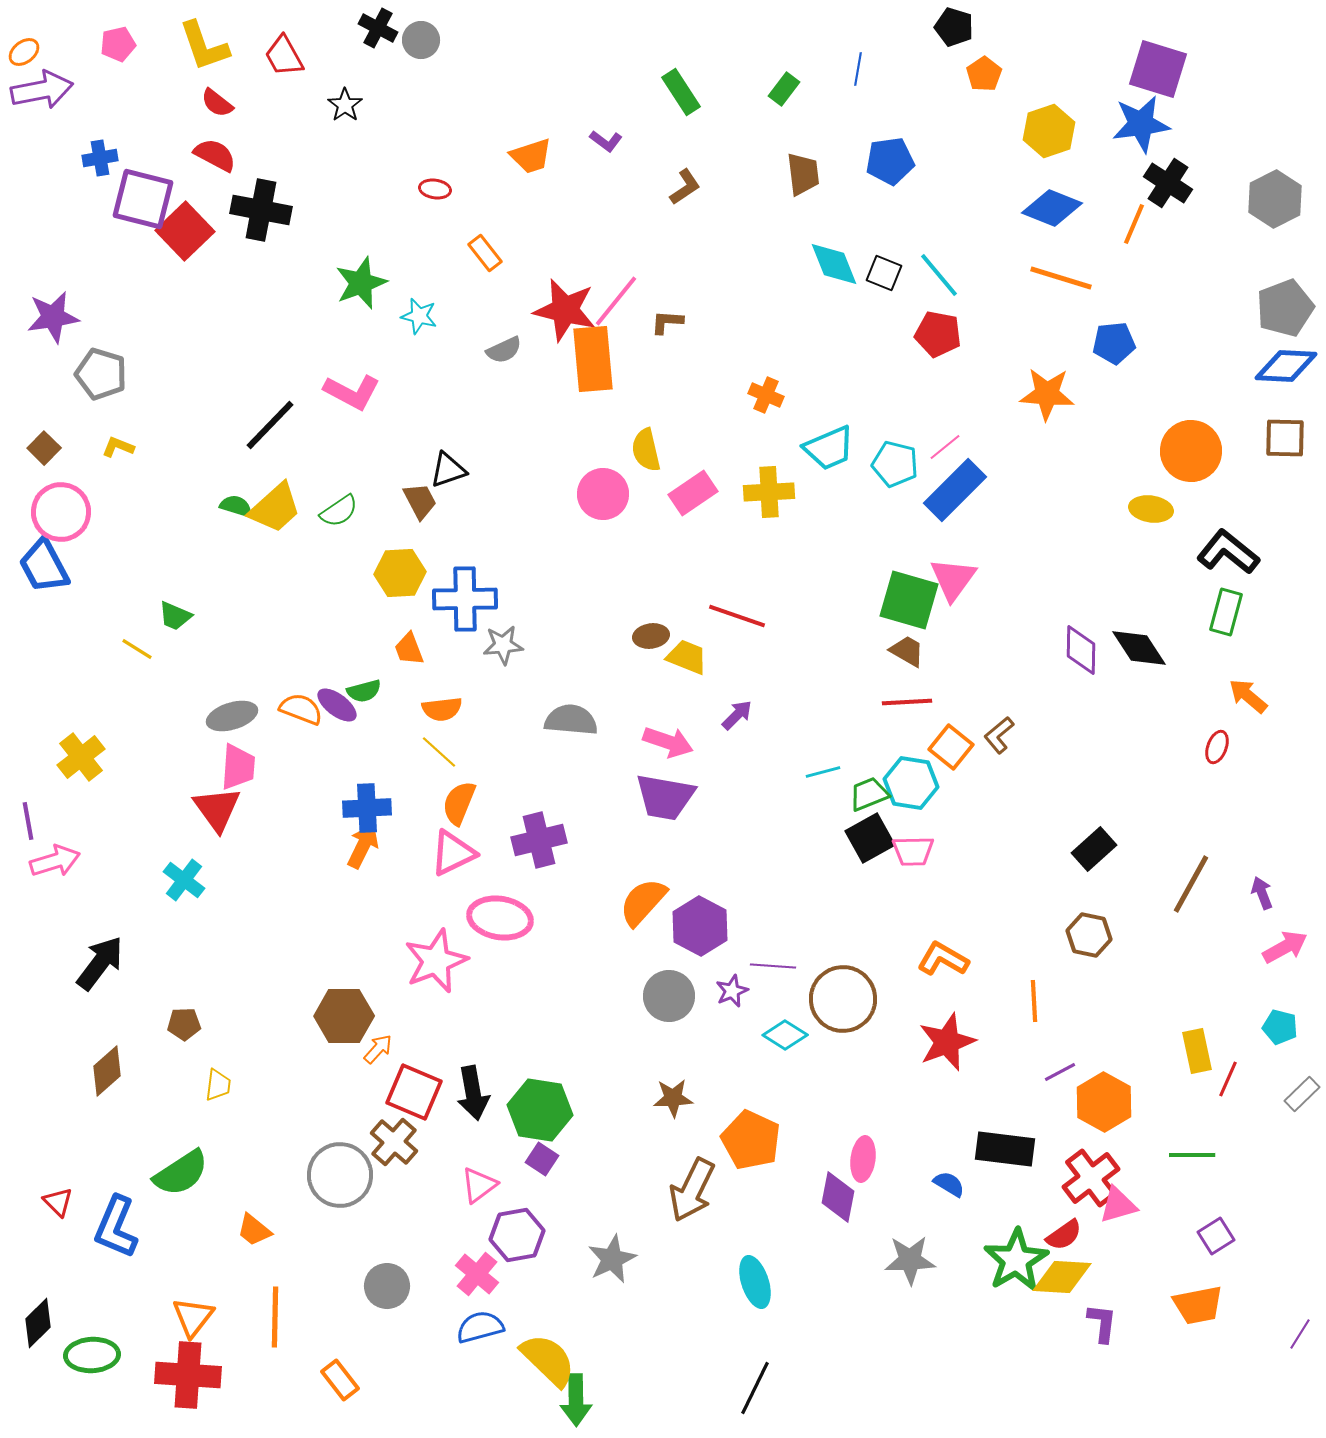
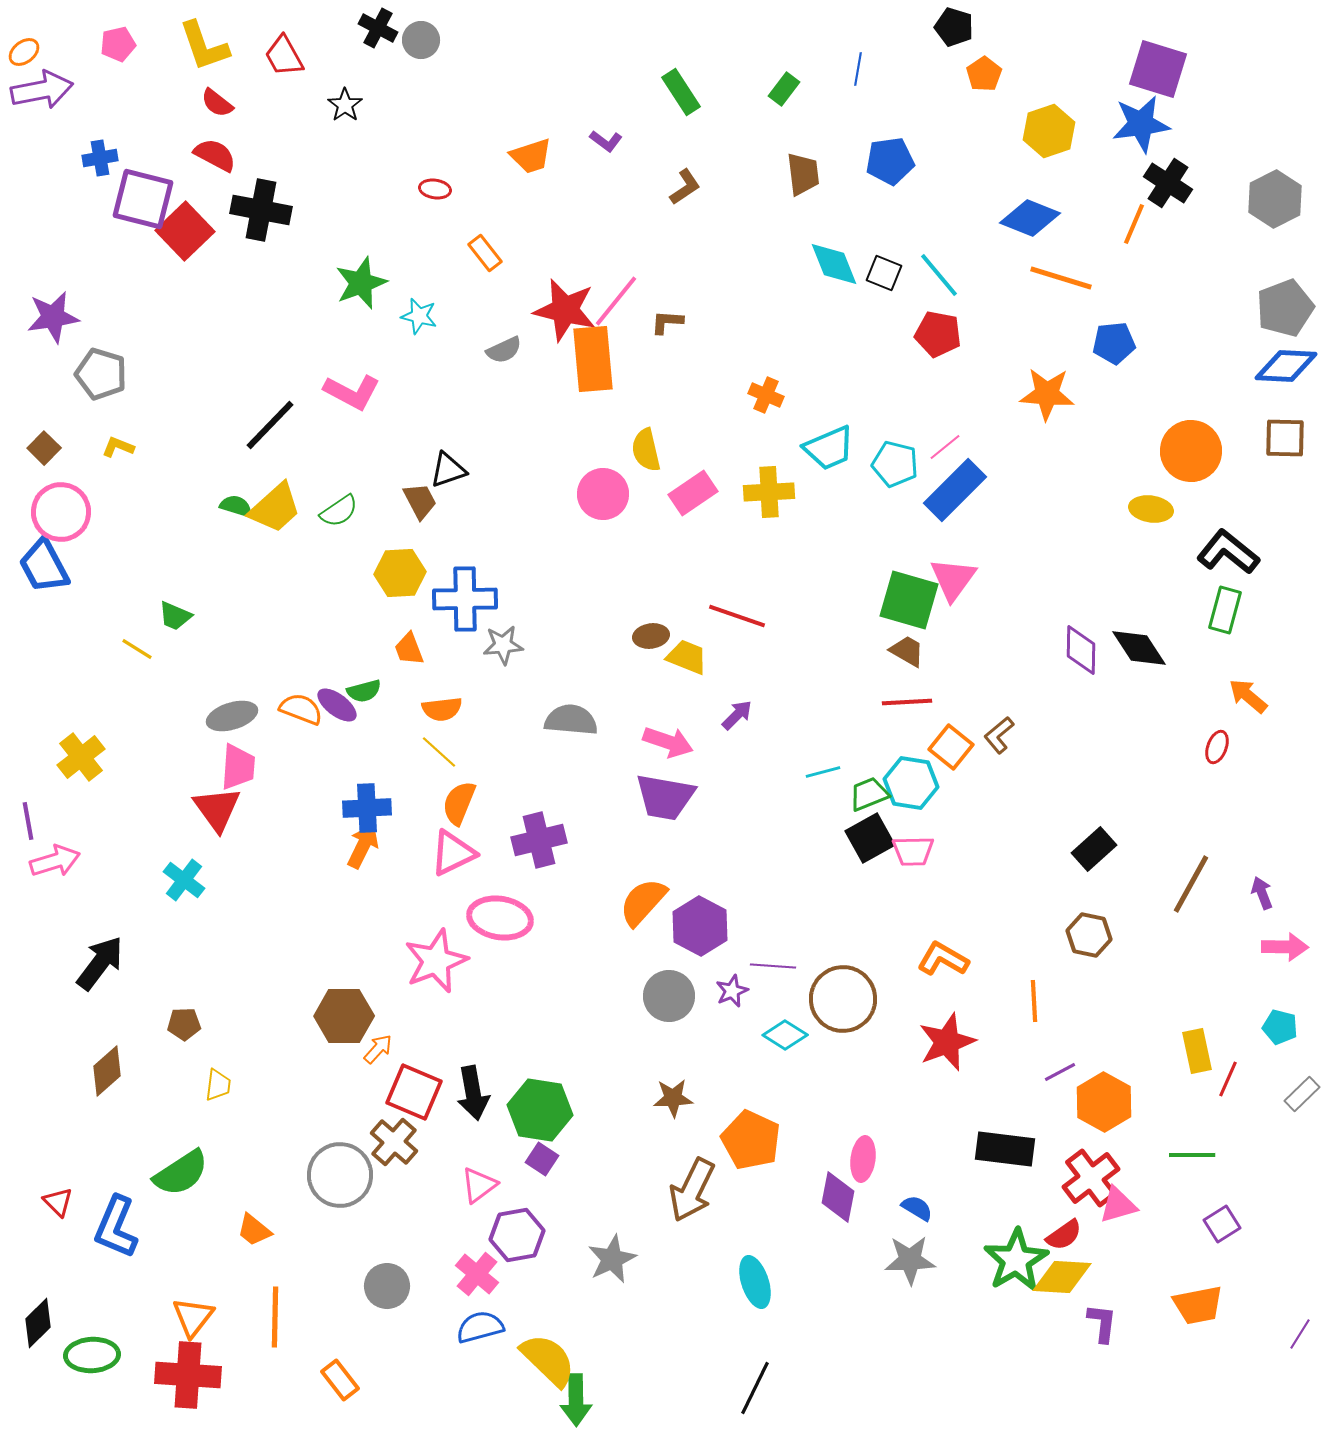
blue diamond at (1052, 208): moved 22 px left, 10 px down
green rectangle at (1226, 612): moved 1 px left, 2 px up
pink arrow at (1285, 947): rotated 30 degrees clockwise
blue semicircle at (949, 1184): moved 32 px left, 24 px down
purple square at (1216, 1236): moved 6 px right, 12 px up
